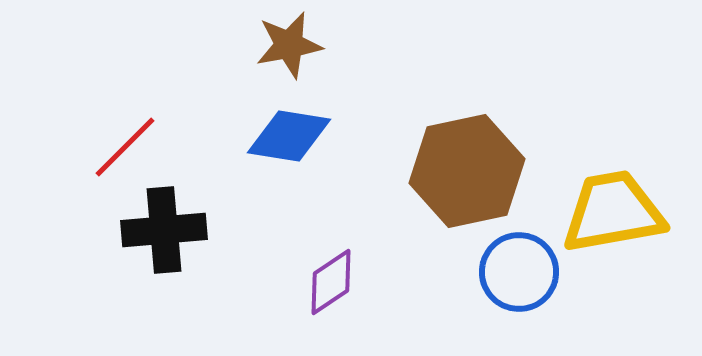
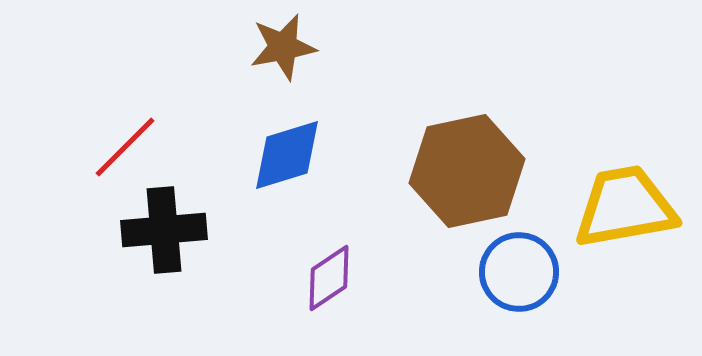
brown star: moved 6 px left, 2 px down
blue diamond: moved 2 px left, 19 px down; rotated 26 degrees counterclockwise
yellow trapezoid: moved 12 px right, 5 px up
purple diamond: moved 2 px left, 4 px up
